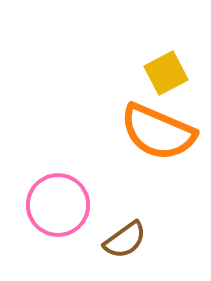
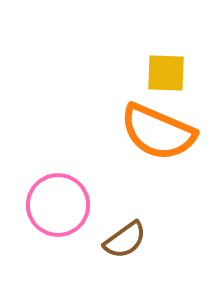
yellow square: rotated 30 degrees clockwise
